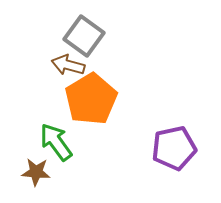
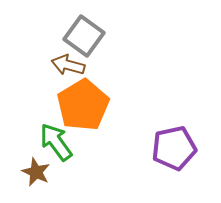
orange pentagon: moved 8 px left, 6 px down
brown star: rotated 20 degrees clockwise
